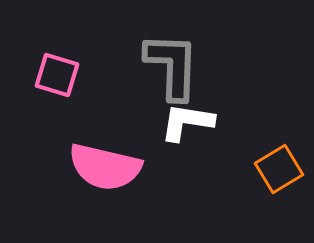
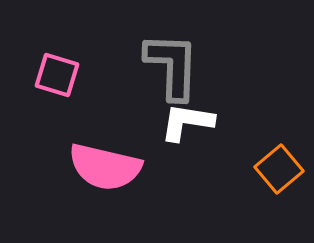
orange square: rotated 9 degrees counterclockwise
